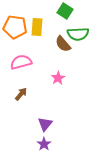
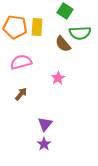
green semicircle: moved 2 px right, 1 px up
